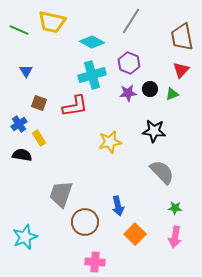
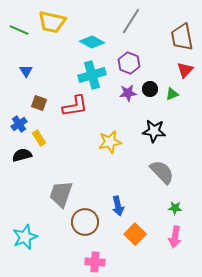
red triangle: moved 4 px right
black semicircle: rotated 24 degrees counterclockwise
